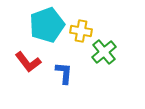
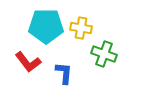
cyan pentagon: moved 1 px left, 1 px down; rotated 20 degrees clockwise
yellow cross: moved 3 px up
green cross: moved 2 px down; rotated 30 degrees counterclockwise
